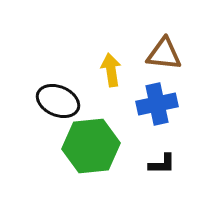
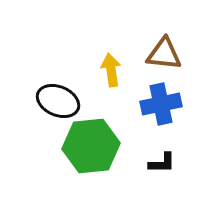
blue cross: moved 4 px right
black L-shape: moved 1 px up
